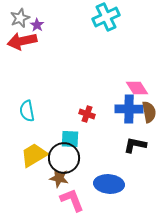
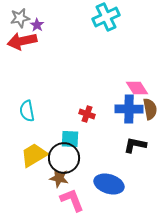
gray star: rotated 12 degrees clockwise
brown semicircle: moved 1 px right, 3 px up
blue ellipse: rotated 12 degrees clockwise
